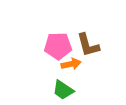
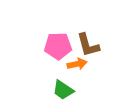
orange arrow: moved 6 px right
